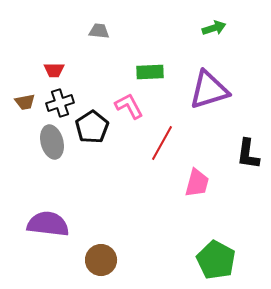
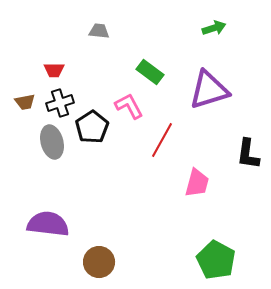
green rectangle: rotated 40 degrees clockwise
red line: moved 3 px up
brown circle: moved 2 px left, 2 px down
